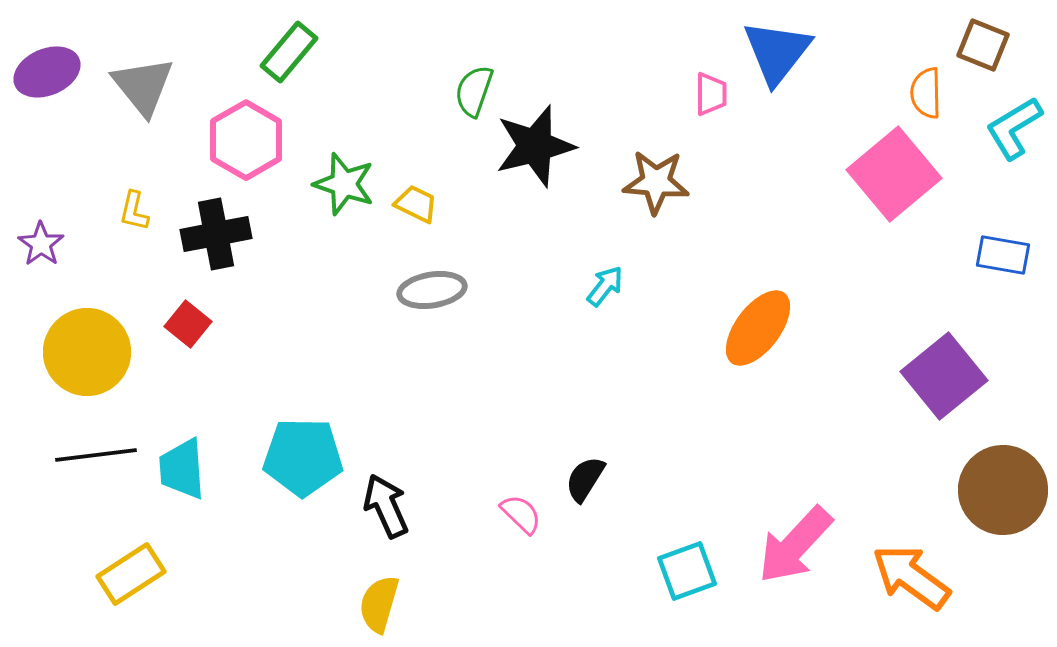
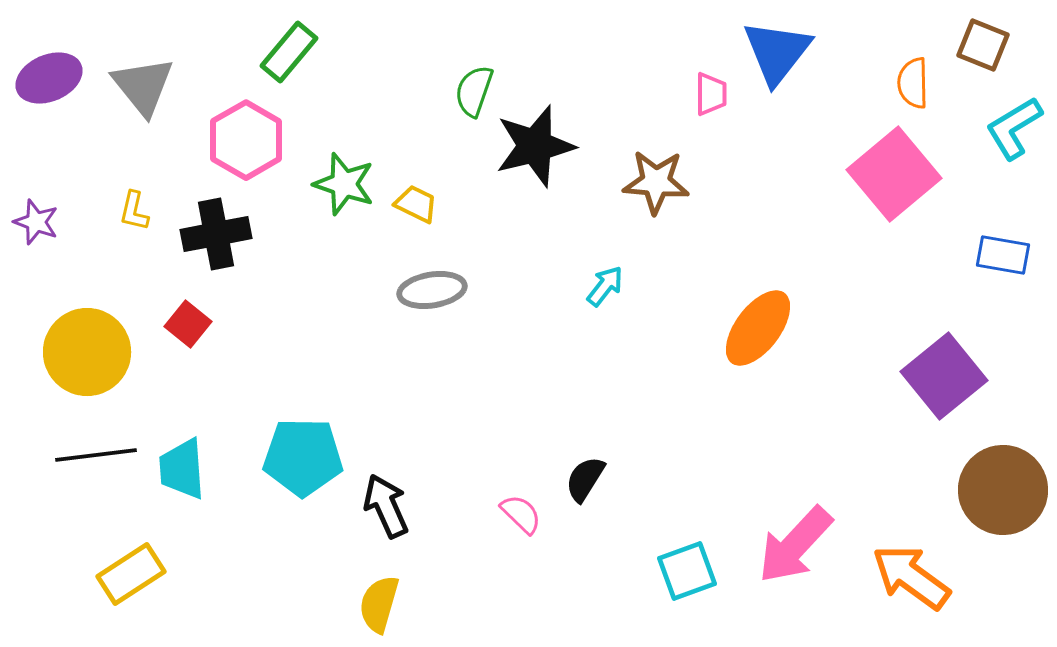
purple ellipse: moved 2 px right, 6 px down
orange semicircle: moved 13 px left, 10 px up
purple star: moved 5 px left, 22 px up; rotated 15 degrees counterclockwise
